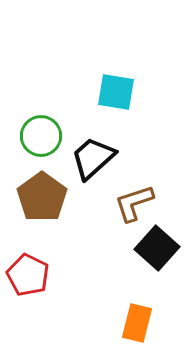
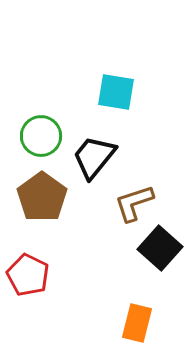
black trapezoid: moved 1 px right, 1 px up; rotated 9 degrees counterclockwise
black square: moved 3 px right
